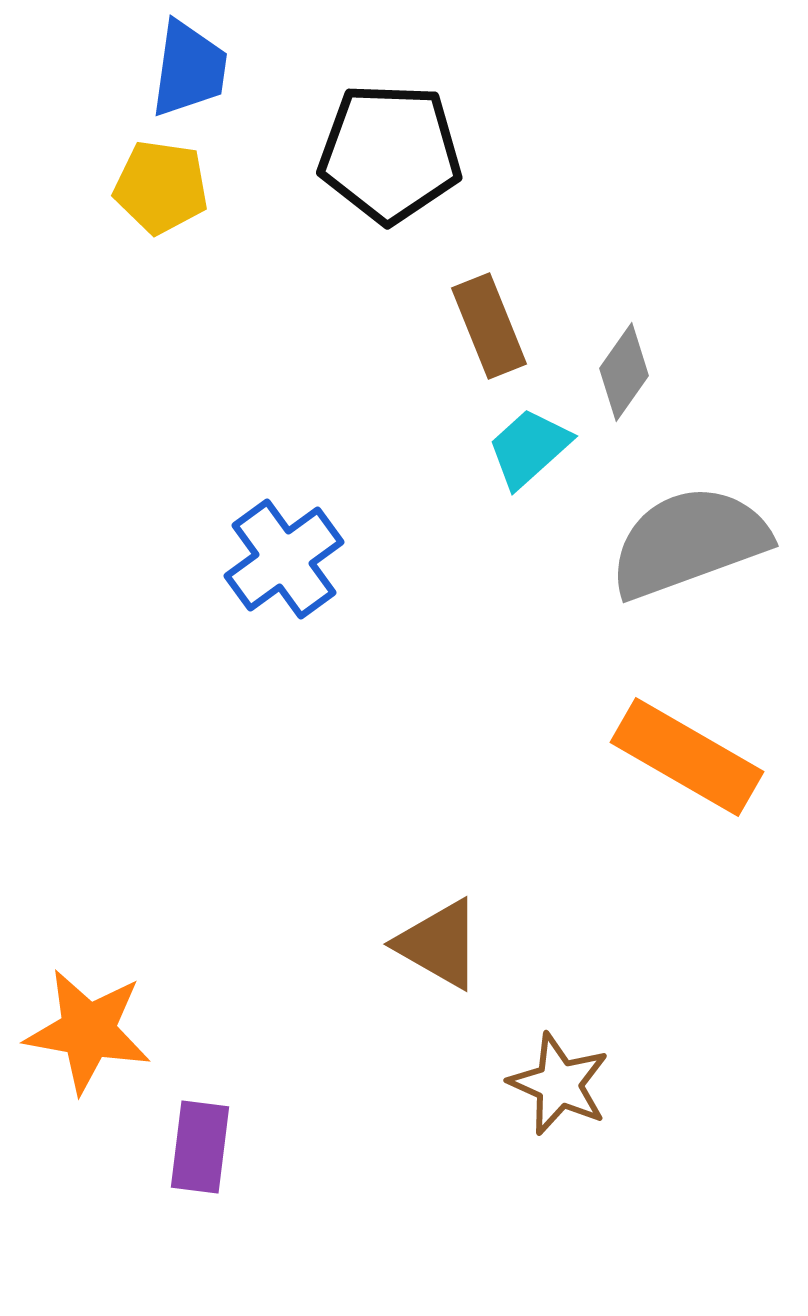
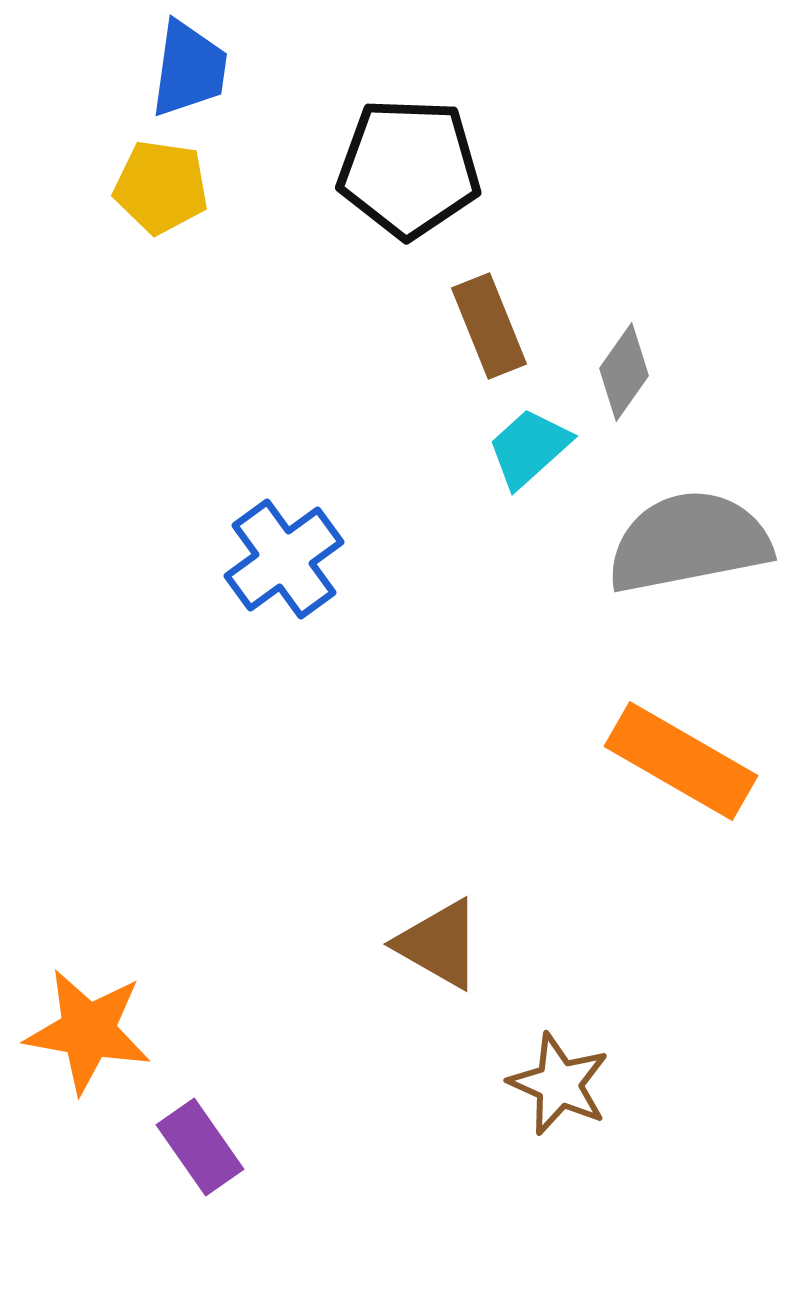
black pentagon: moved 19 px right, 15 px down
gray semicircle: rotated 9 degrees clockwise
orange rectangle: moved 6 px left, 4 px down
purple rectangle: rotated 42 degrees counterclockwise
